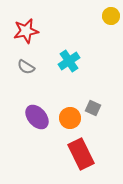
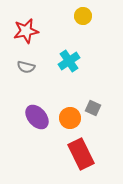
yellow circle: moved 28 px left
gray semicircle: rotated 18 degrees counterclockwise
